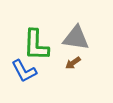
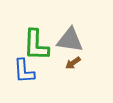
gray triangle: moved 6 px left, 2 px down
blue L-shape: rotated 24 degrees clockwise
